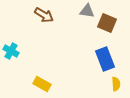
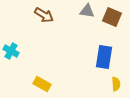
brown square: moved 5 px right, 6 px up
blue rectangle: moved 1 px left, 2 px up; rotated 30 degrees clockwise
